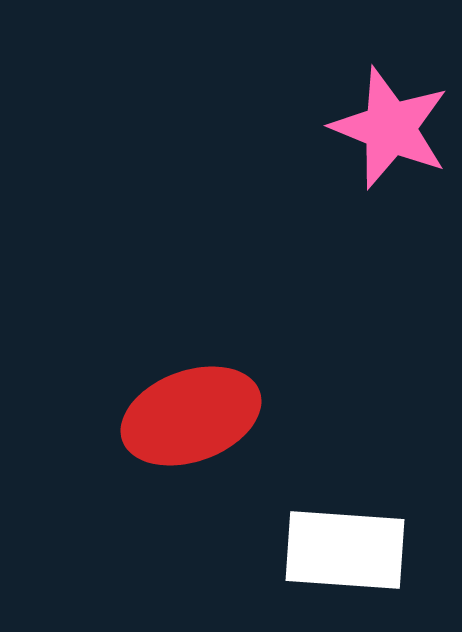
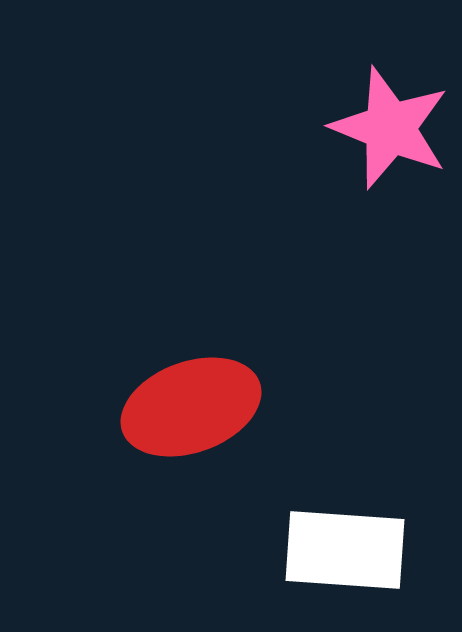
red ellipse: moved 9 px up
